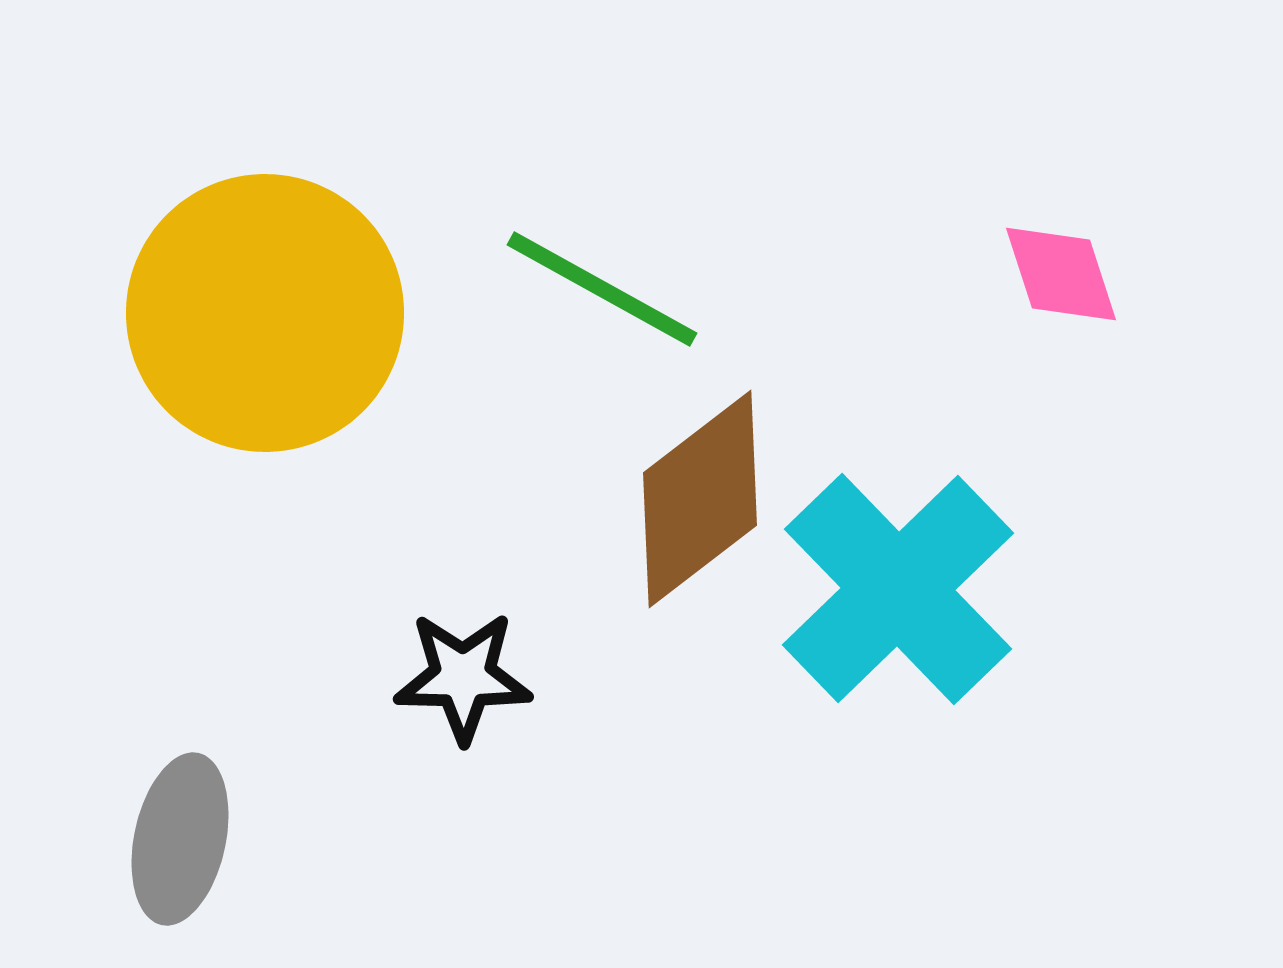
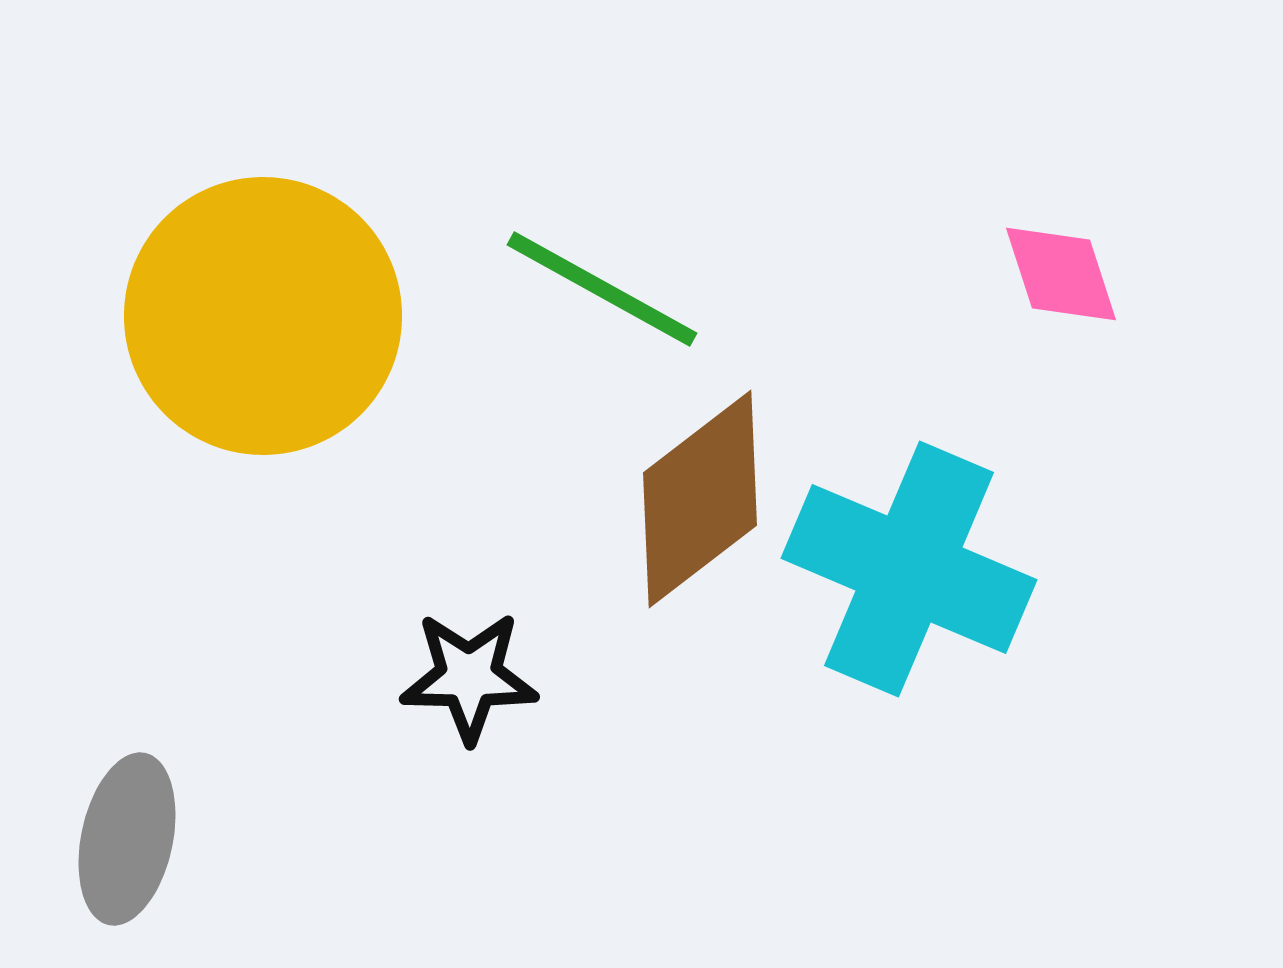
yellow circle: moved 2 px left, 3 px down
cyan cross: moved 11 px right, 20 px up; rotated 23 degrees counterclockwise
black star: moved 6 px right
gray ellipse: moved 53 px left
